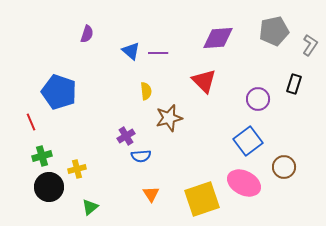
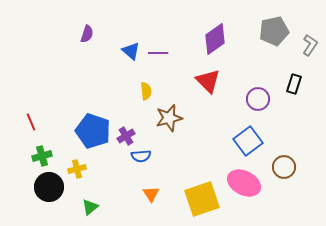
purple diamond: moved 3 px left, 1 px down; rotated 32 degrees counterclockwise
red triangle: moved 4 px right
blue pentagon: moved 34 px right, 39 px down
